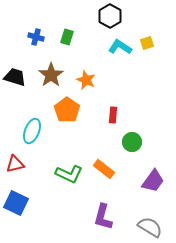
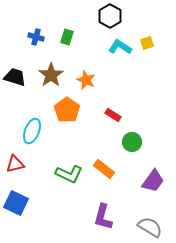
red rectangle: rotated 63 degrees counterclockwise
